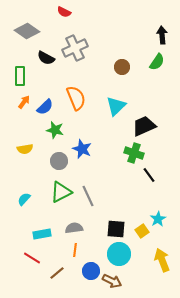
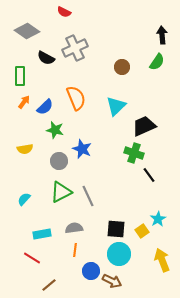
brown line: moved 8 px left, 12 px down
